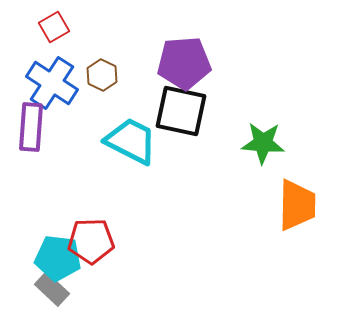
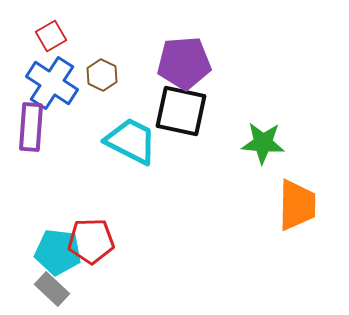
red square: moved 3 px left, 9 px down
cyan pentagon: moved 6 px up
